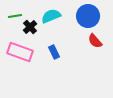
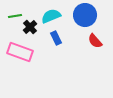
blue circle: moved 3 px left, 1 px up
blue rectangle: moved 2 px right, 14 px up
